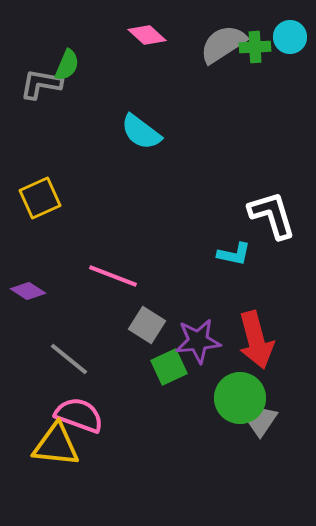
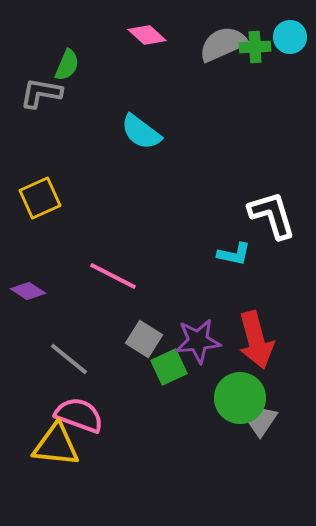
gray semicircle: rotated 9 degrees clockwise
gray L-shape: moved 9 px down
pink line: rotated 6 degrees clockwise
gray square: moved 3 px left, 14 px down
